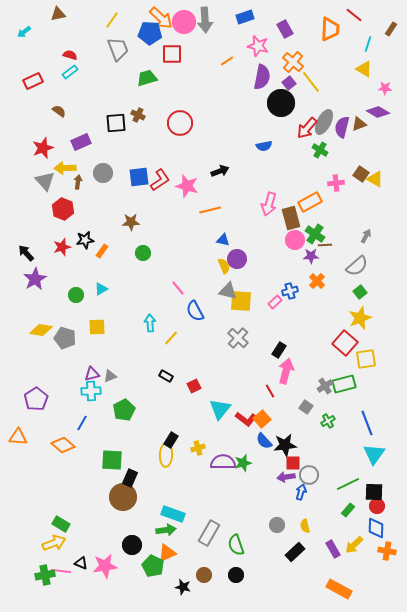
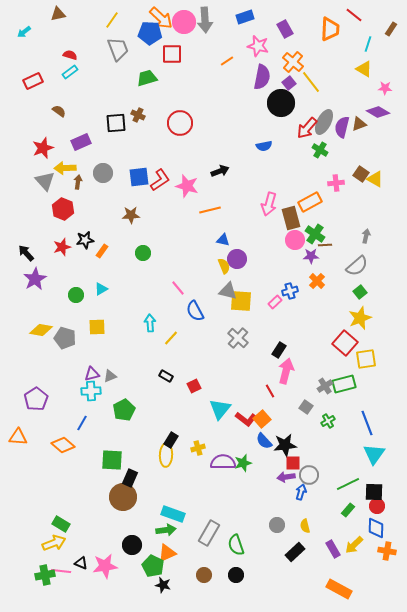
brown star at (131, 222): moved 7 px up
gray arrow at (366, 236): rotated 16 degrees counterclockwise
black star at (183, 587): moved 20 px left, 2 px up
